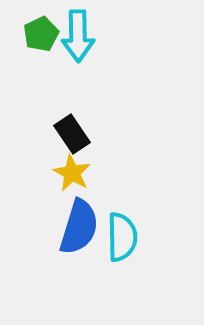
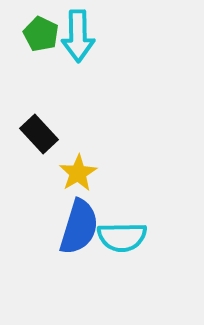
green pentagon: rotated 20 degrees counterclockwise
black rectangle: moved 33 px left; rotated 9 degrees counterclockwise
yellow star: moved 6 px right; rotated 12 degrees clockwise
cyan semicircle: rotated 90 degrees clockwise
